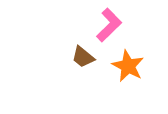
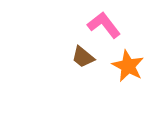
pink L-shape: moved 5 px left; rotated 84 degrees counterclockwise
